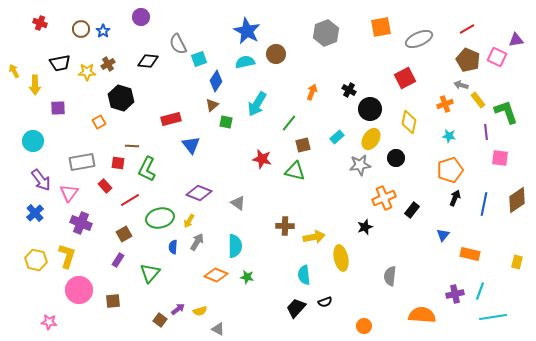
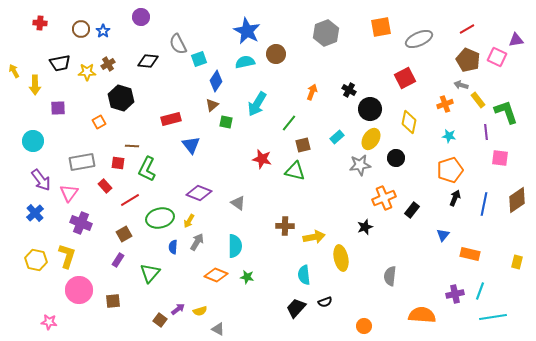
red cross at (40, 23): rotated 16 degrees counterclockwise
